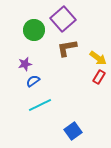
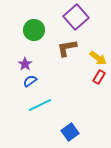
purple square: moved 13 px right, 2 px up
purple star: rotated 24 degrees counterclockwise
blue semicircle: moved 3 px left
blue square: moved 3 px left, 1 px down
